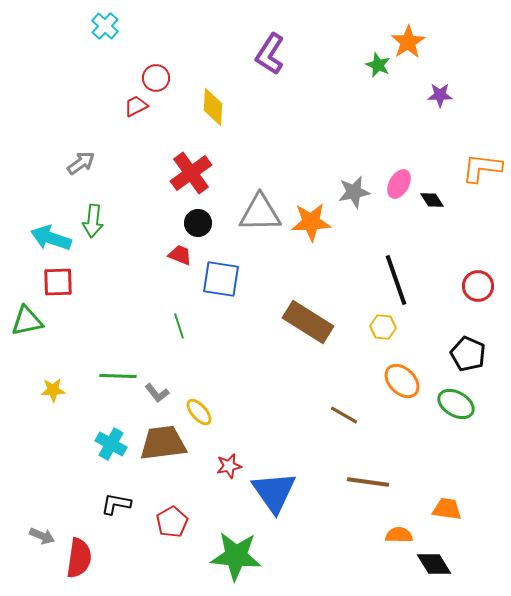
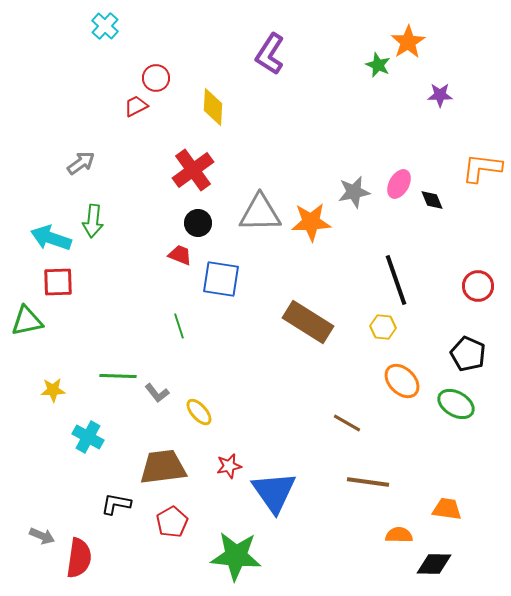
red cross at (191, 173): moved 2 px right, 3 px up
black diamond at (432, 200): rotated 10 degrees clockwise
brown line at (344, 415): moved 3 px right, 8 px down
brown trapezoid at (163, 443): moved 24 px down
cyan cross at (111, 444): moved 23 px left, 7 px up
black diamond at (434, 564): rotated 57 degrees counterclockwise
